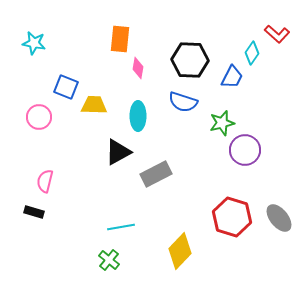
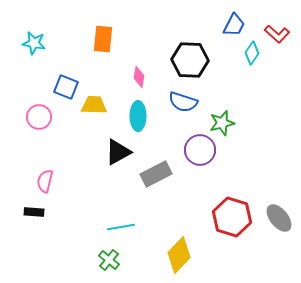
orange rectangle: moved 17 px left
pink diamond: moved 1 px right, 9 px down
blue trapezoid: moved 2 px right, 52 px up
purple circle: moved 45 px left
black rectangle: rotated 12 degrees counterclockwise
yellow diamond: moved 1 px left, 4 px down
